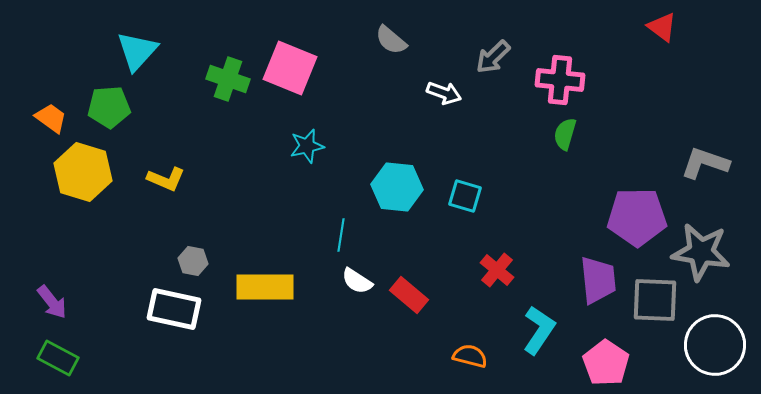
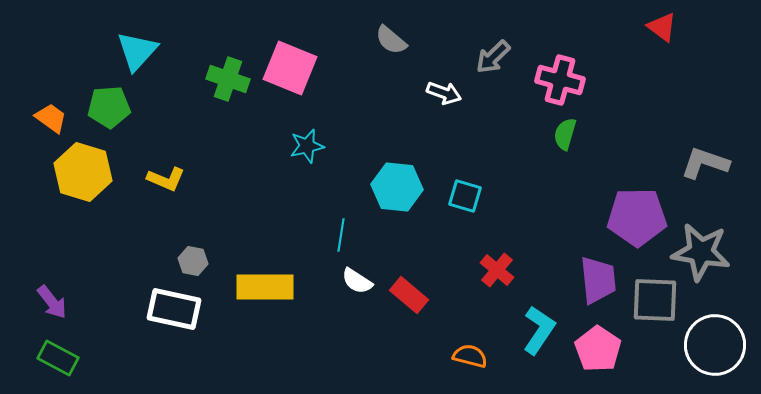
pink cross: rotated 9 degrees clockwise
pink pentagon: moved 8 px left, 14 px up
